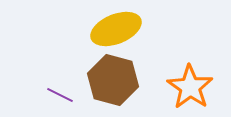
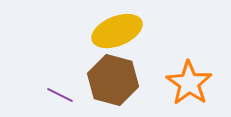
yellow ellipse: moved 1 px right, 2 px down
orange star: moved 1 px left, 4 px up
